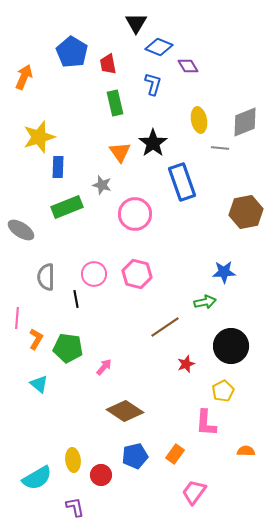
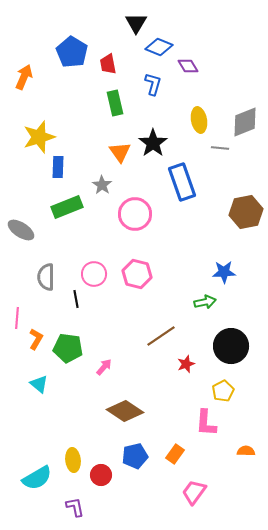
gray star at (102, 185): rotated 18 degrees clockwise
brown line at (165, 327): moved 4 px left, 9 px down
